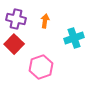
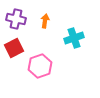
red square: moved 4 px down; rotated 18 degrees clockwise
pink hexagon: moved 1 px left, 1 px up
